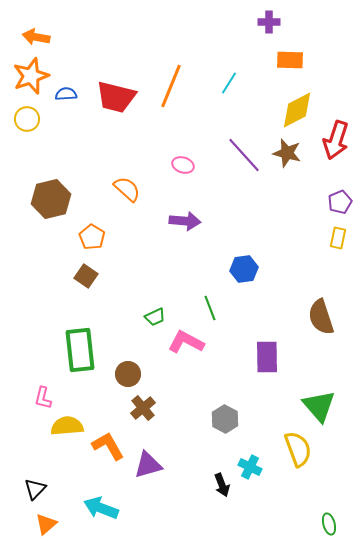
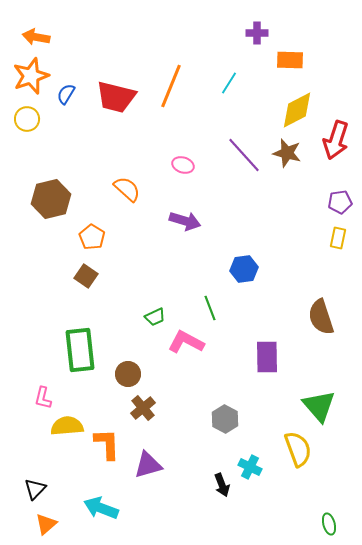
purple cross at (269, 22): moved 12 px left, 11 px down
blue semicircle at (66, 94): rotated 55 degrees counterclockwise
purple pentagon at (340, 202): rotated 15 degrees clockwise
purple arrow at (185, 221): rotated 12 degrees clockwise
orange L-shape at (108, 446): moved 1 px left, 2 px up; rotated 28 degrees clockwise
